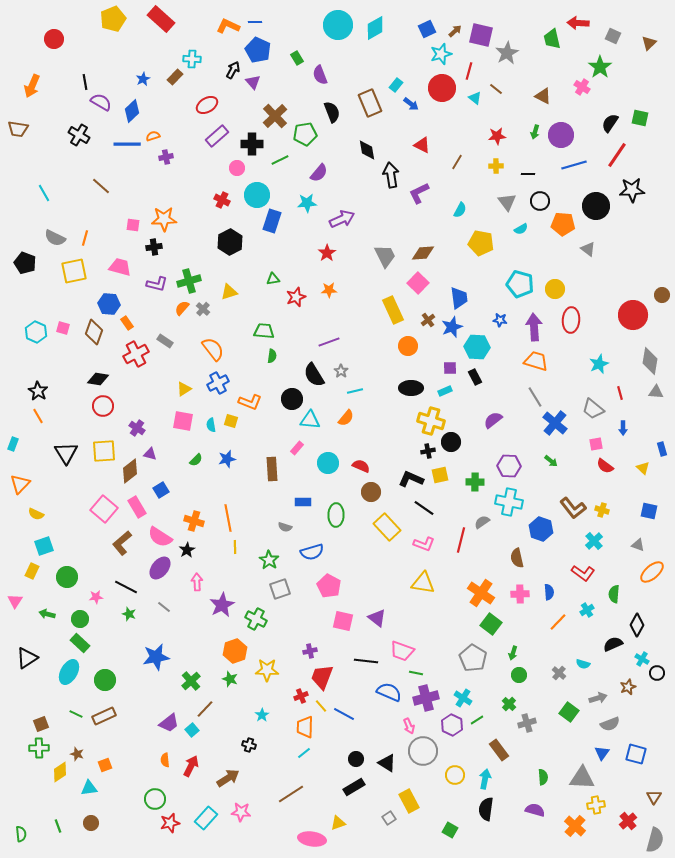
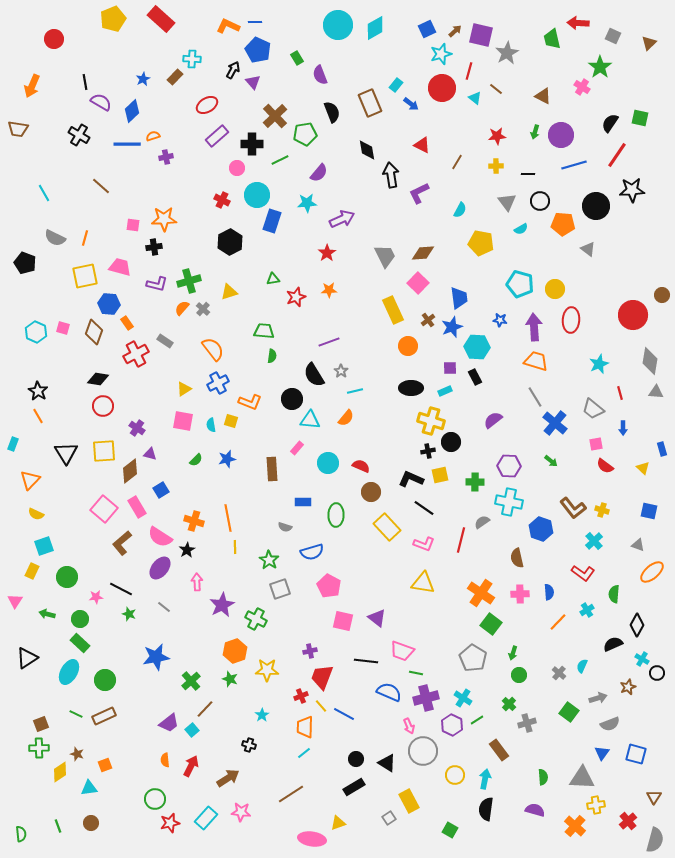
yellow square at (74, 271): moved 11 px right, 5 px down
orange triangle at (20, 484): moved 10 px right, 4 px up
black line at (126, 587): moved 5 px left, 2 px down
cyan semicircle at (583, 664): moved 1 px left, 2 px down; rotated 96 degrees clockwise
